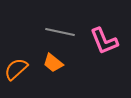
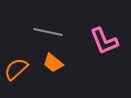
gray line: moved 12 px left
